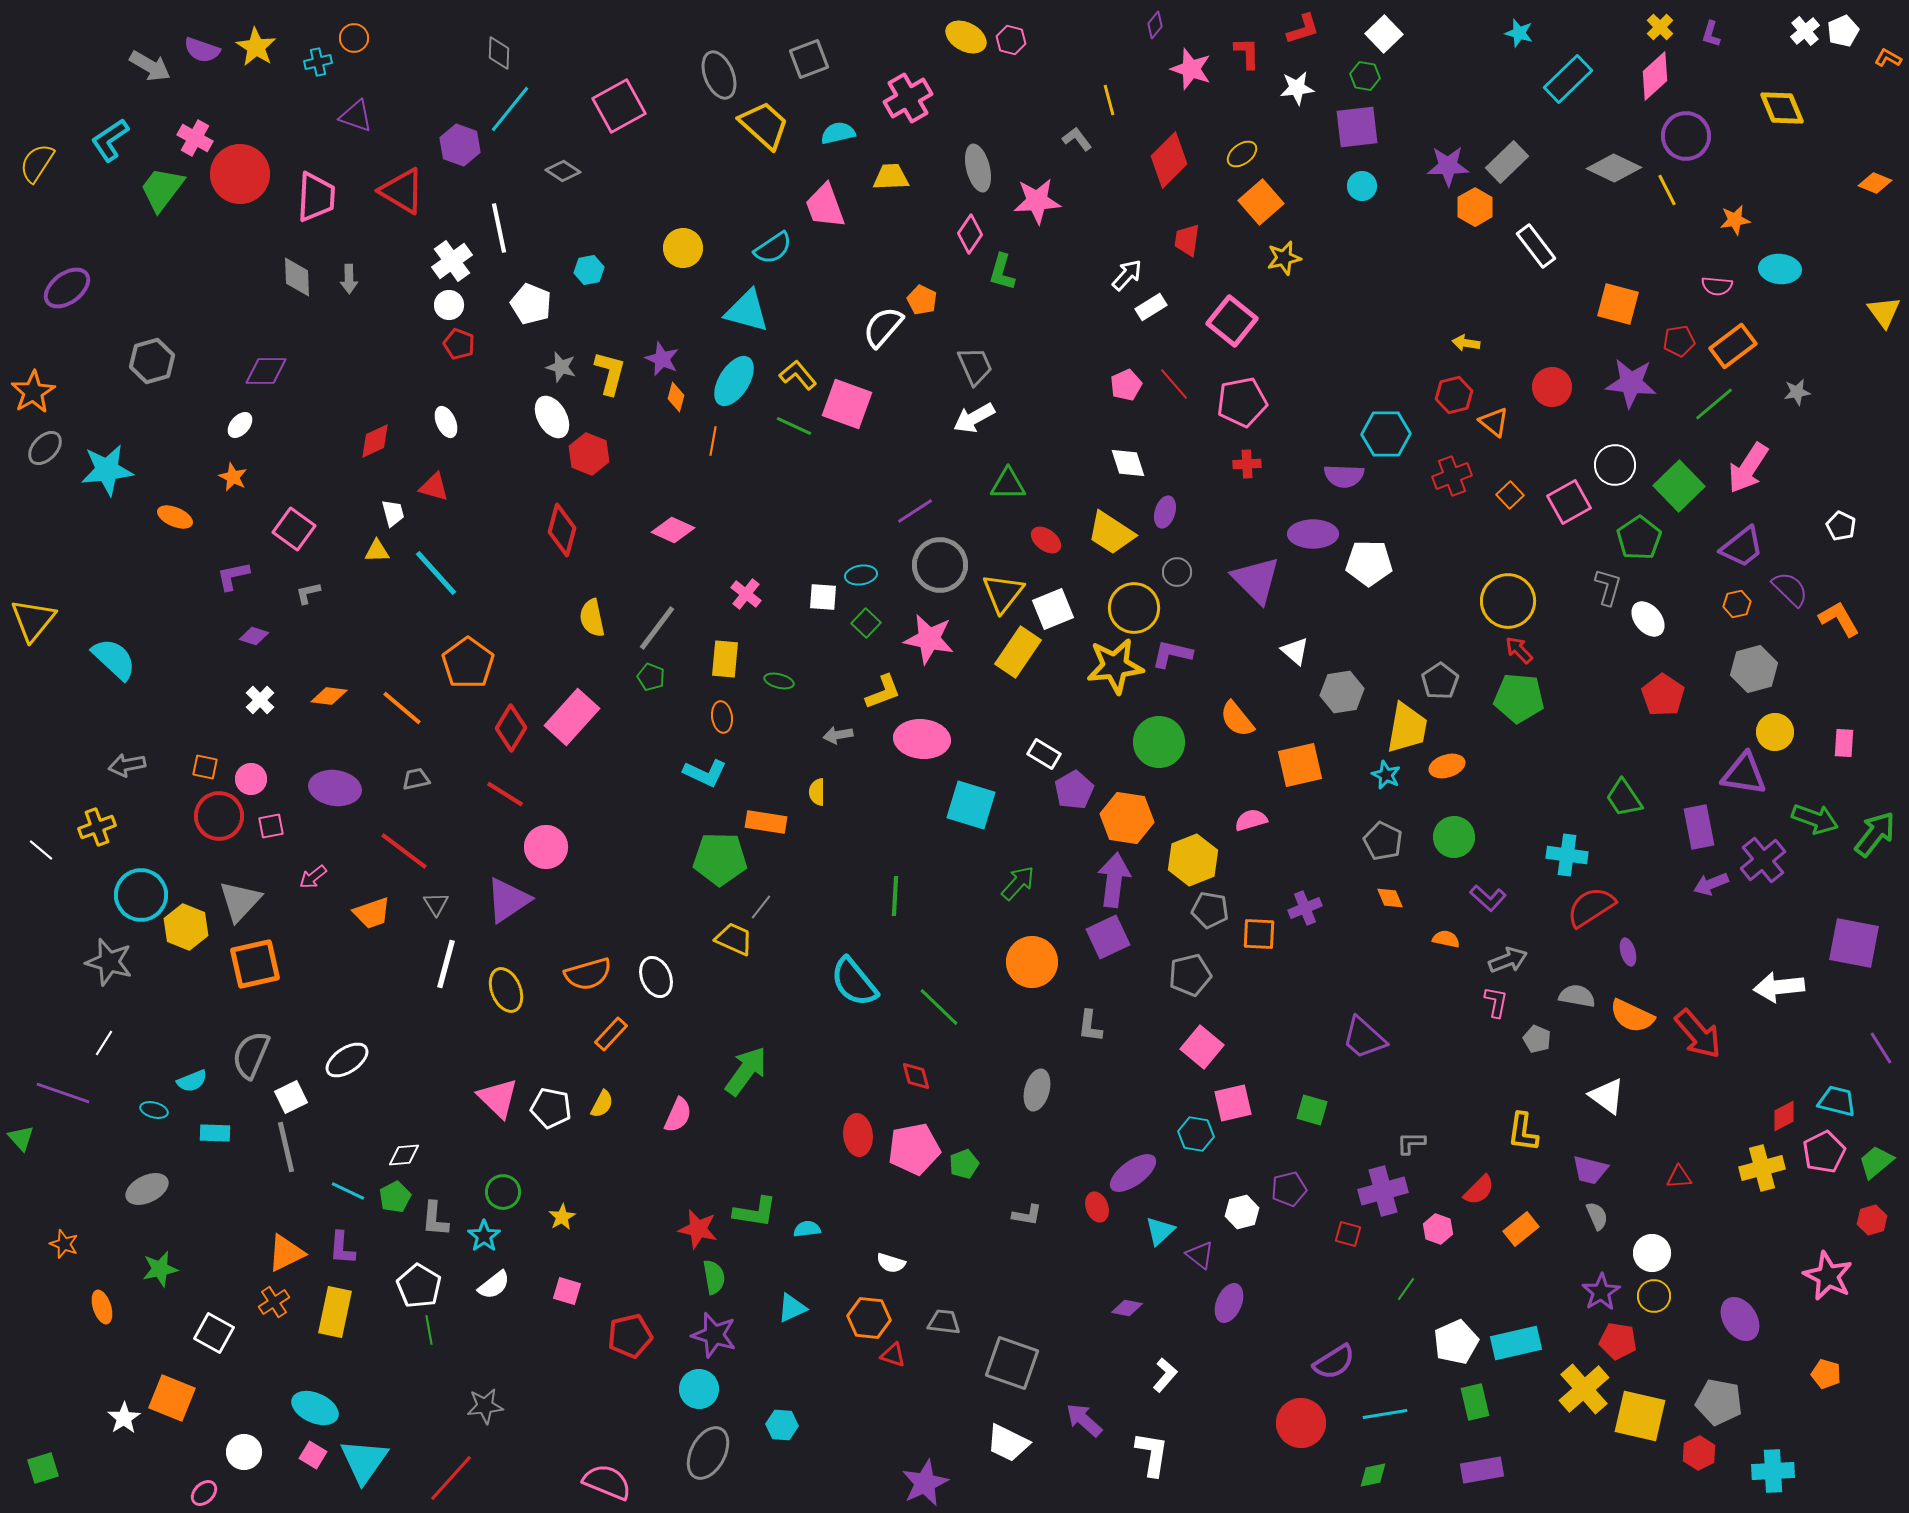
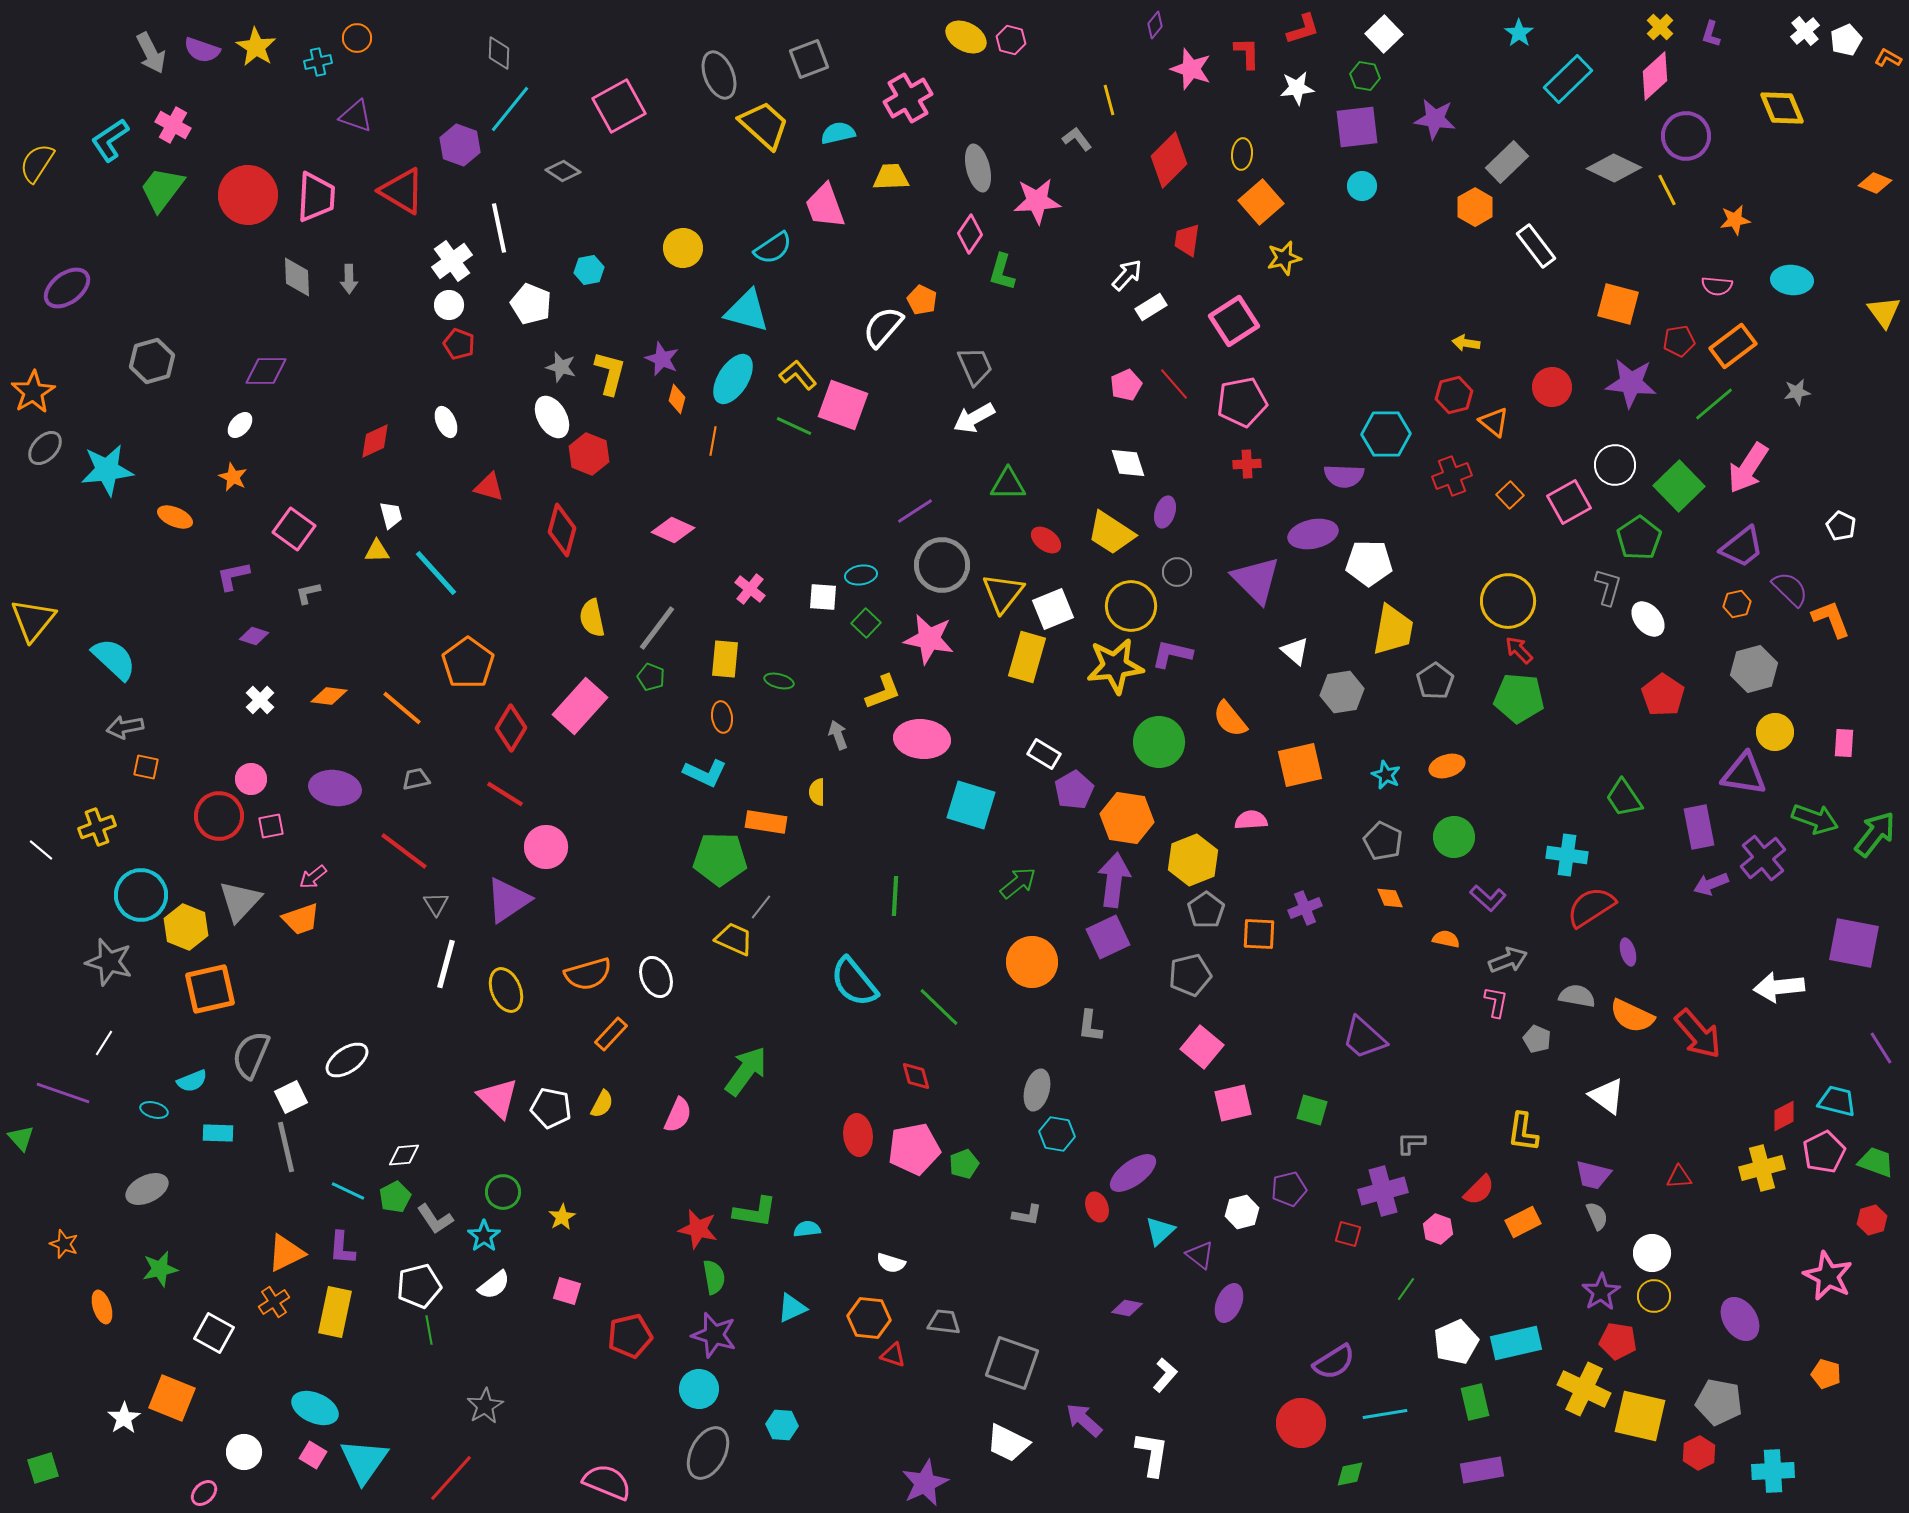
white pentagon at (1843, 31): moved 3 px right, 9 px down
cyan star at (1519, 33): rotated 20 degrees clockwise
orange circle at (354, 38): moved 3 px right
gray arrow at (150, 66): moved 1 px right, 13 px up; rotated 33 degrees clockwise
pink cross at (195, 138): moved 22 px left, 13 px up
yellow ellipse at (1242, 154): rotated 48 degrees counterclockwise
purple star at (1448, 166): moved 13 px left, 47 px up; rotated 9 degrees clockwise
red circle at (240, 174): moved 8 px right, 21 px down
cyan ellipse at (1780, 269): moved 12 px right, 11 px down
pink square at (1232, 321): moved 2 px right; rotated 18 degrees clockwise
cyan ellipse at (734, 381): moved 1 px left, 2 px up
orange diamond at (676, 397): moved 1 px right, 2 px down
pink square at (847, 404): moved 4 px left, 1 px down
red triangle at (434, 487): moved 55 px right
white trapezoid at (393, 513): moved 2 px left, 2 px down
purple ellipse at (1313, 534): rotated 12 degrees counterclockwise
gray circle at (940, 565): moved 2 px right
pink cross at (746, 594): moved 4 px right, 5 px up
yellow circle at (1134, 608): moved 3 px left, 2 px up
orange L-shape at (1839, 619): moved 8 px left; rotated 9 degrees clockwise
yellow rectangle at (1018, 652): moved 9 px right, 5 px down; rotated 18 degrees counterclockwise
gray pentagon at (1440, 681): moved 5 px left
pink rectangle at (572, 717): moved 8 px right, 11 px up
orange semicircle at (1237, 719): moved 7 px left
yellow trapezoid at (1407, 728): moved 14 px left, 98 px up
gray arrow at (838, 735): rotated 80 degrees clockwise
gray arrow at (127, 765): moved 2 px left, 38 px up
orange square at (205, 767): moved 59 px left
pink semicircle at (1251, 820): rotated 12 degrees clockwise
purple cross at (1763, 860): moved 2 px up
green arrow at (1018, 883): rotated 9 degrees clockwise
gray pentagon at (1210, 910): moved 4 px left; rotated 27 degrees clockwise
orange trapezoid at (372, 913): moved 71 px left, 6 px down
orange square at (255, 964): moved 45 px left, 25 px down
cyan rectangle at (215, 1133): moved 3 px right
cyan hexagon at (1196, 1134): moved 139 px left
green trapezoid at (1876, 1162): rotated 60 degrees clockwise
purple trapezoid at (1590, 1170): moved 3 px right, 5 px down
gray L-shape at (435, 1219): rotated 39 degrees counterclockwise
orange rectangle at (1521, 1229): moved 2 px right, 7 px up; rotated 12 degrees clockwise
white pentagon at (419, 1286): rotated 27 degrees clockwise
yellow cross at (1584, 1389): rotated 24 degrees counterclockwise
gray star at (485, 1406): rotated 24 degrees counterclockwise
green diamond at (1373, 1475): moved 23 px left, 1 px up
